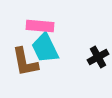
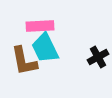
pink rectangle: rotated 8 degrees counterclockwise
brown L-shape: moved 1 px left, 1 px up
